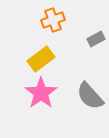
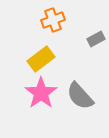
gray semicircle: moved 10 px left
